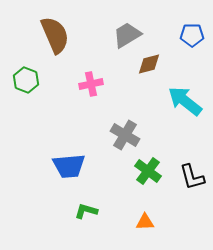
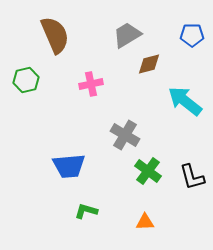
green hexagon: rotated 25 degrees clockwise
